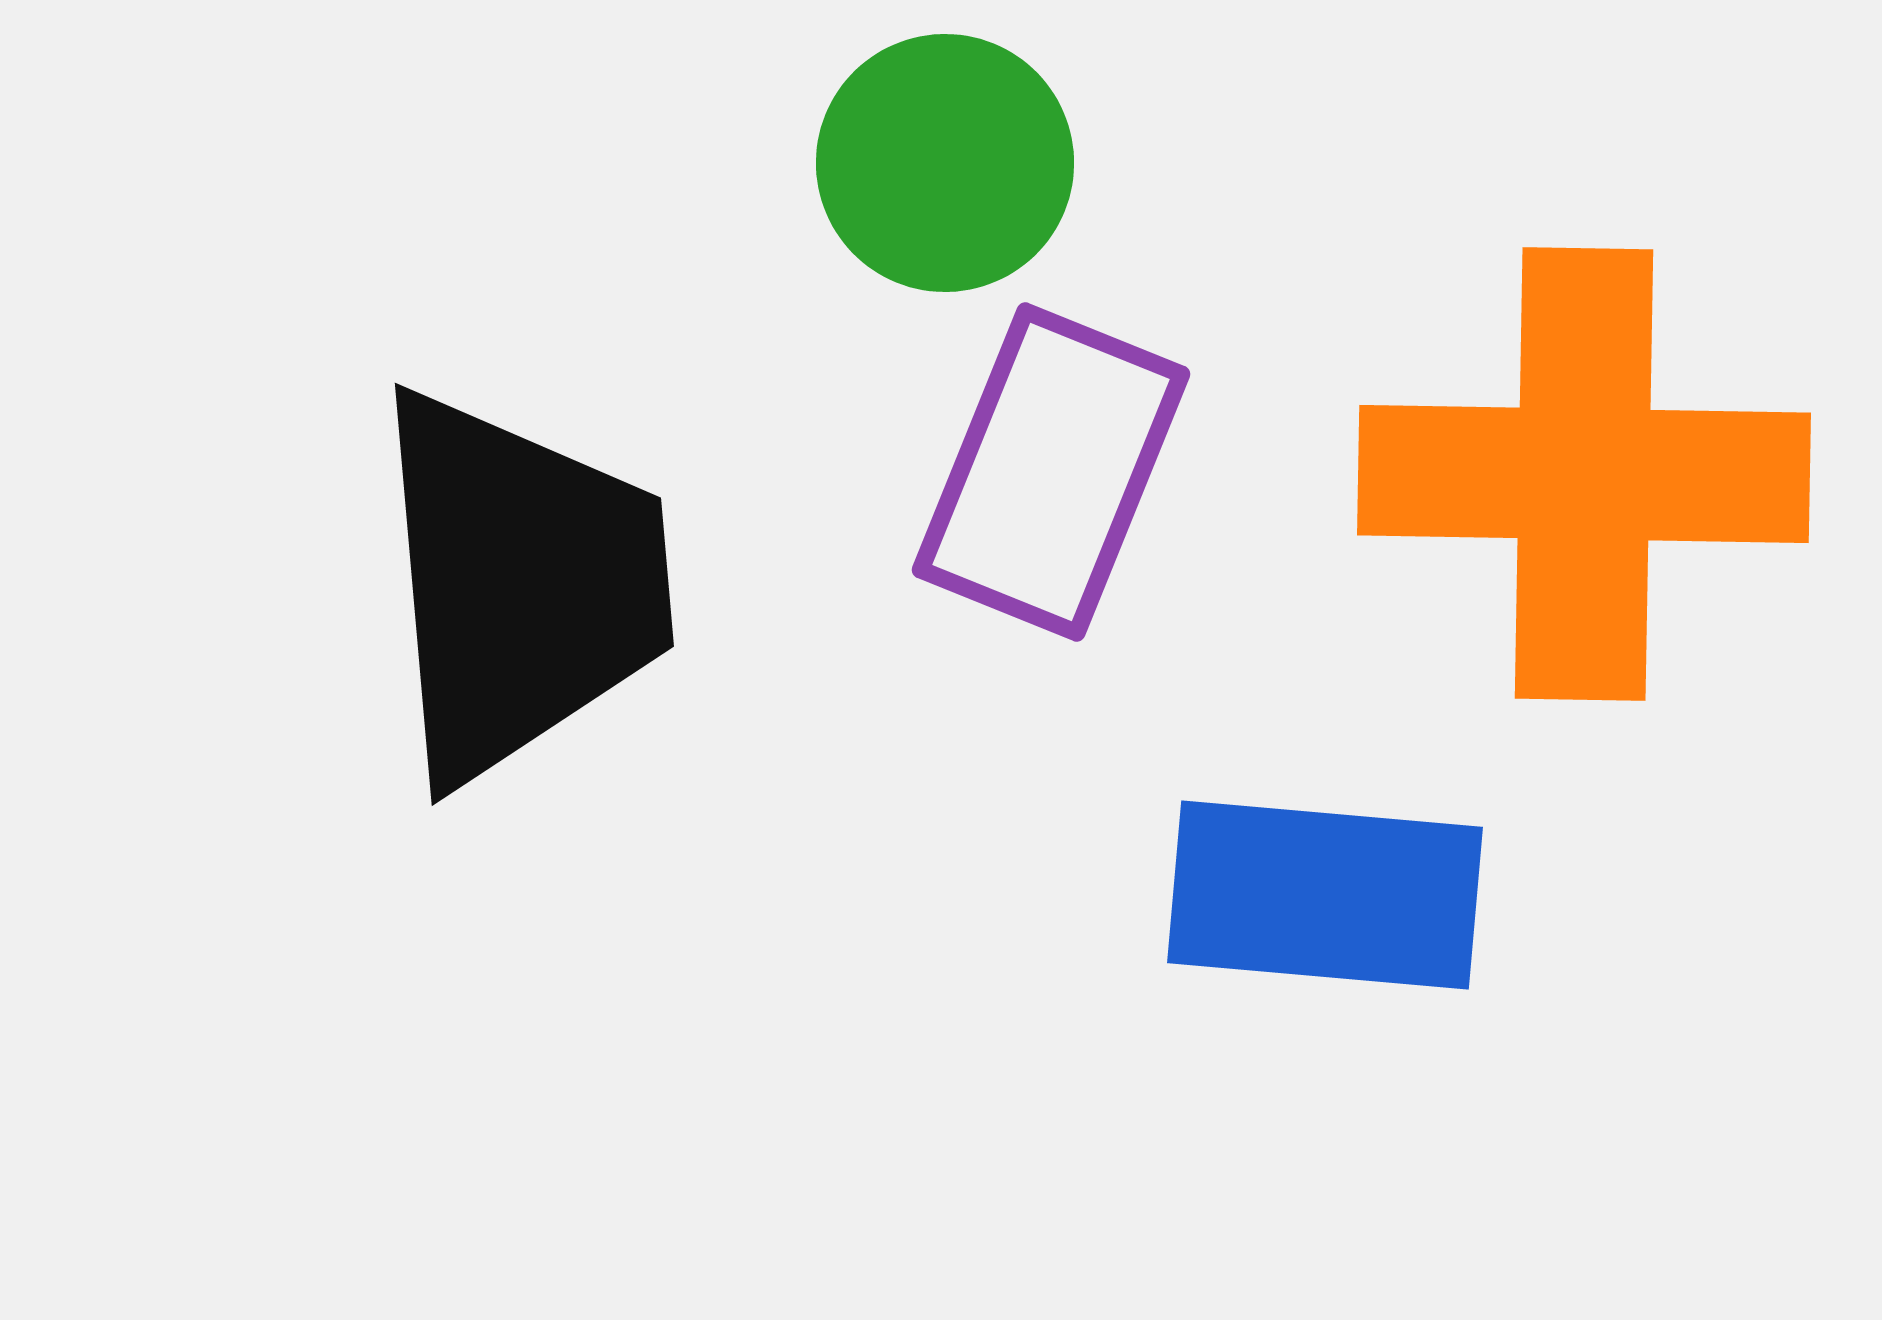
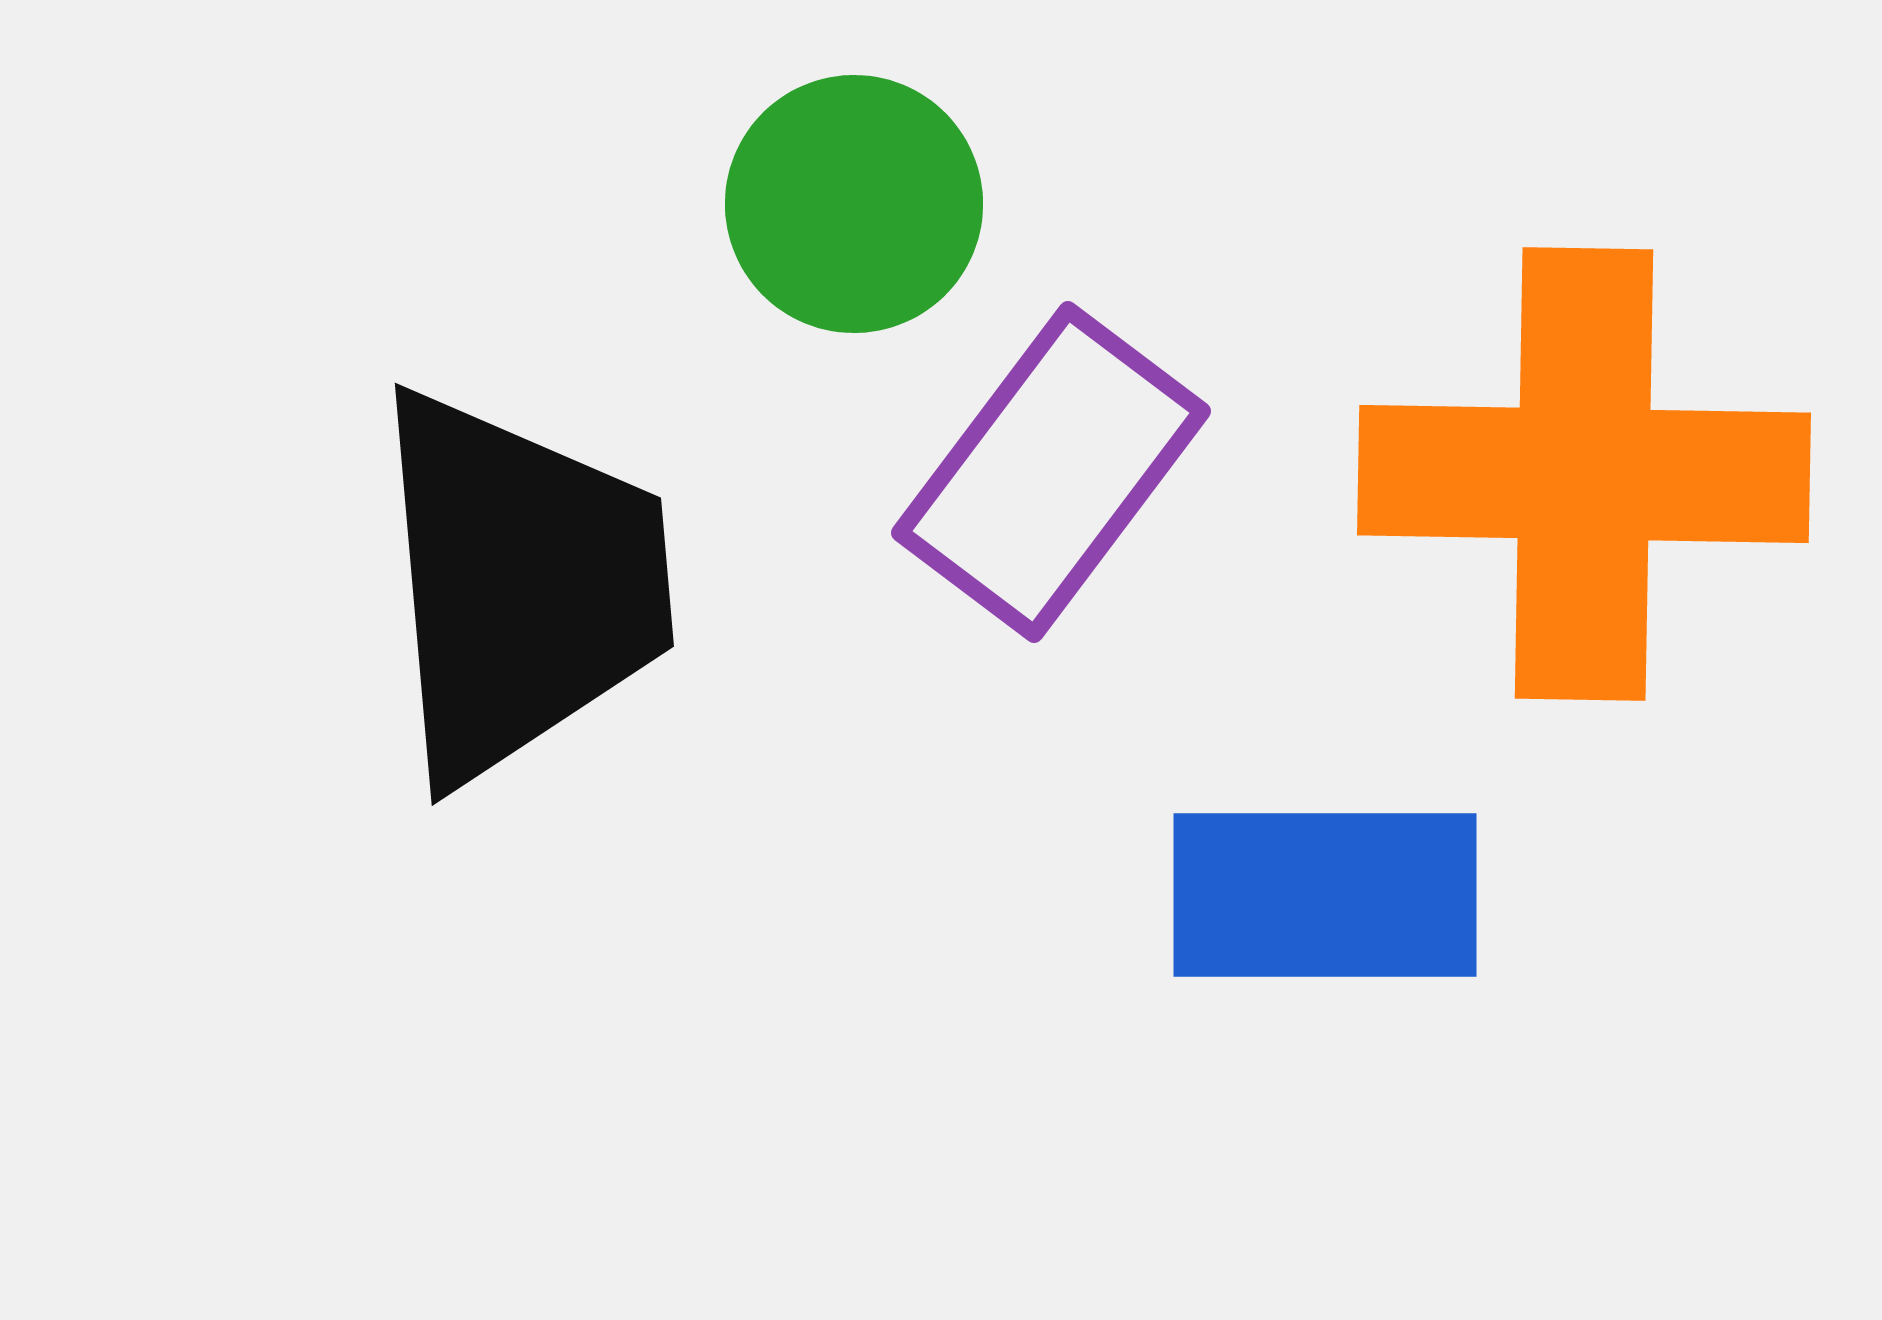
green circle: moved 91 px left, 41 px down
purple rectangle: rotated 15 degrees clockwise
blue rectangle: rotated 5 degrees counterclockwise
